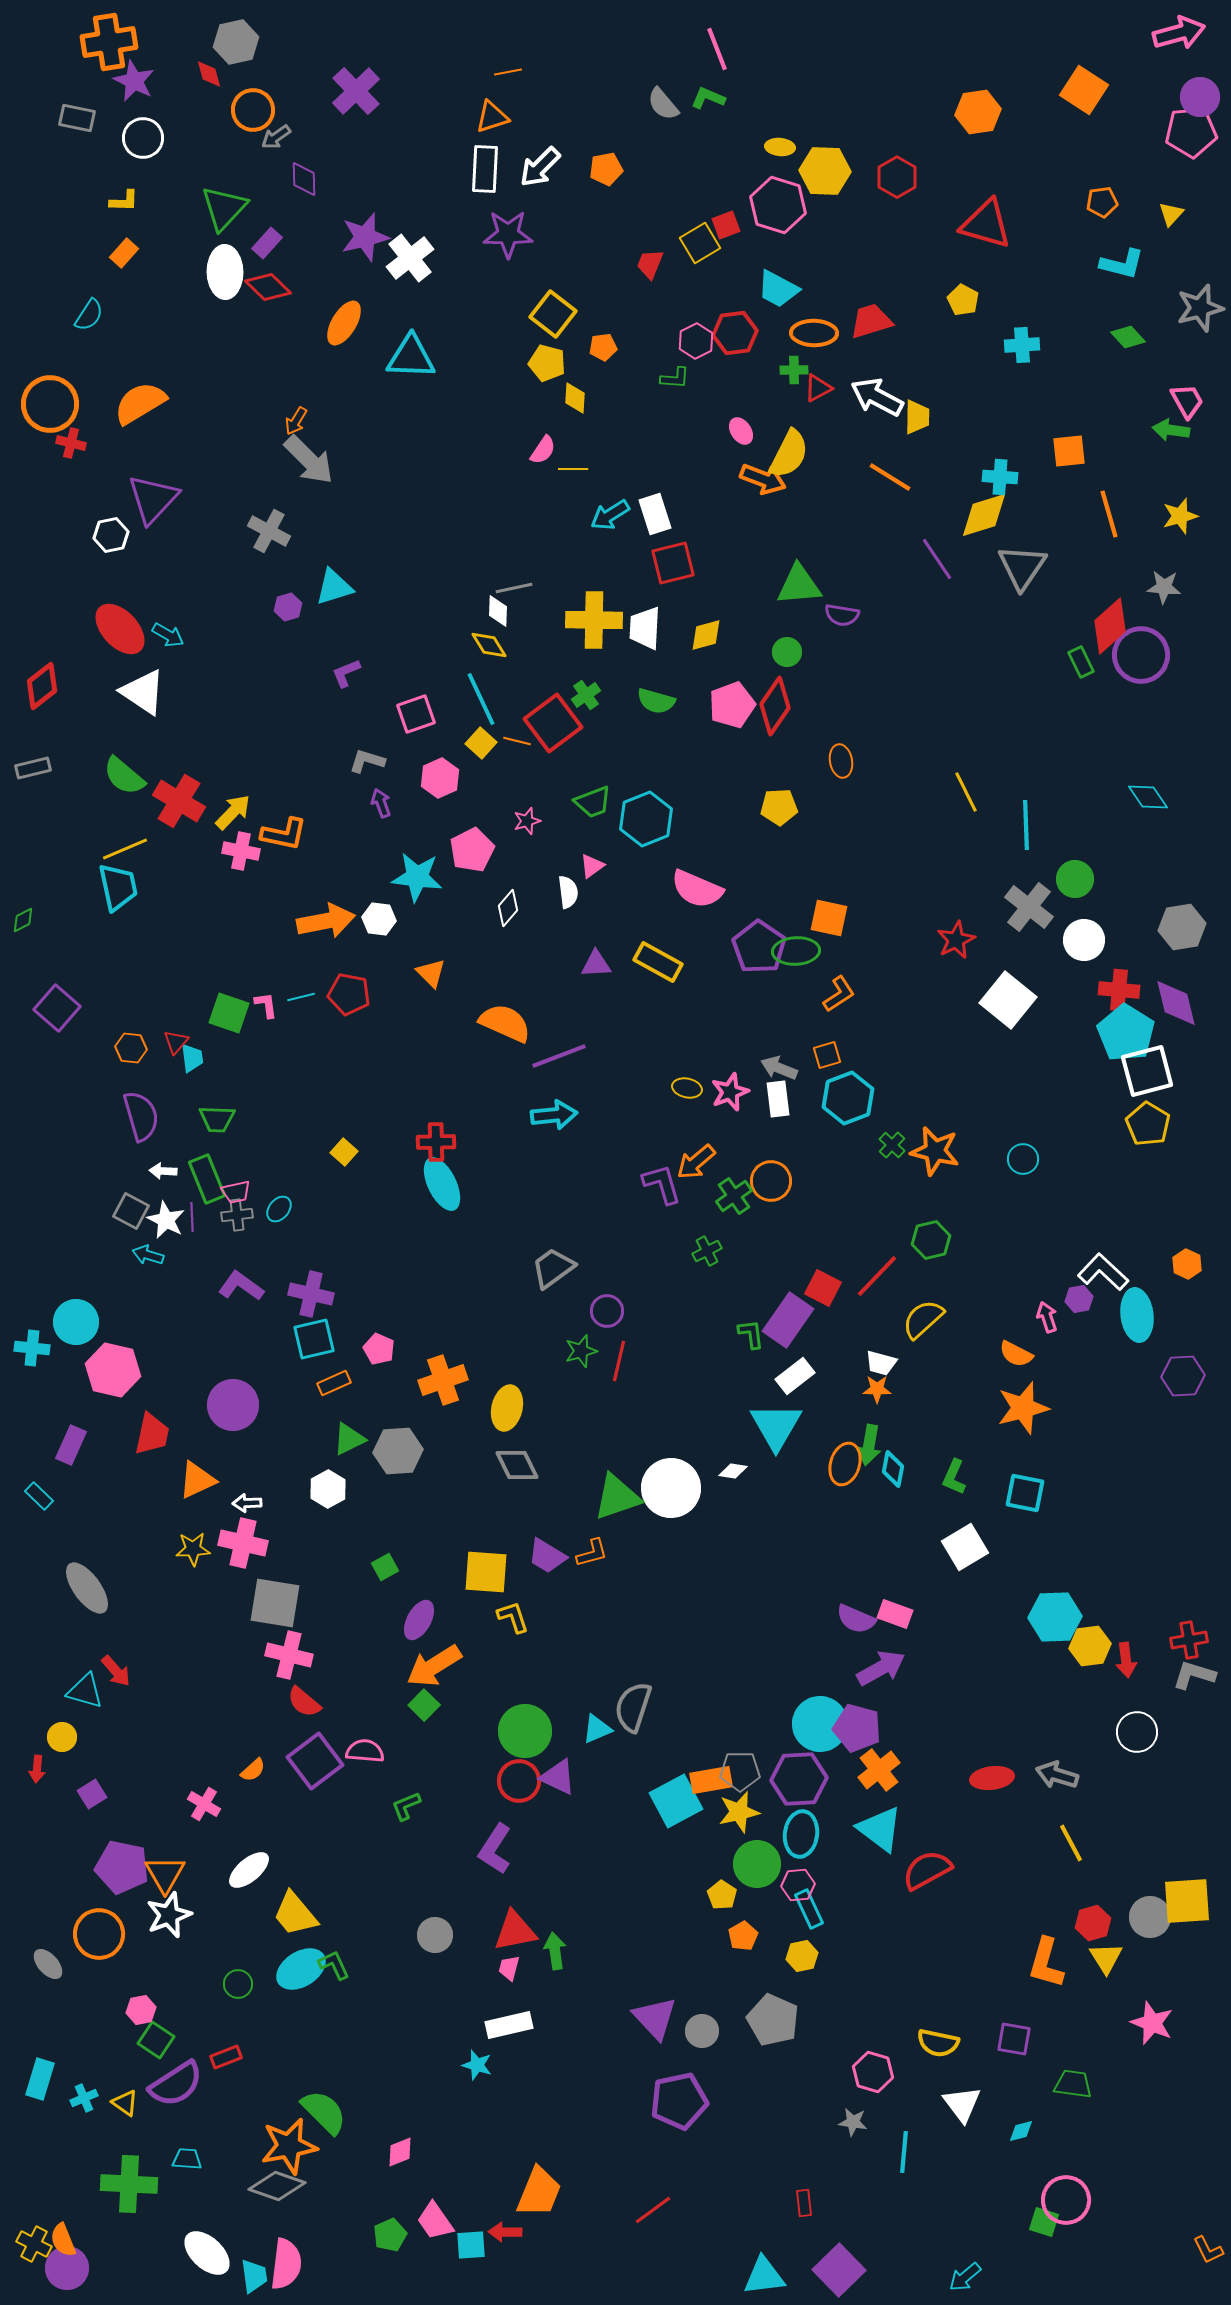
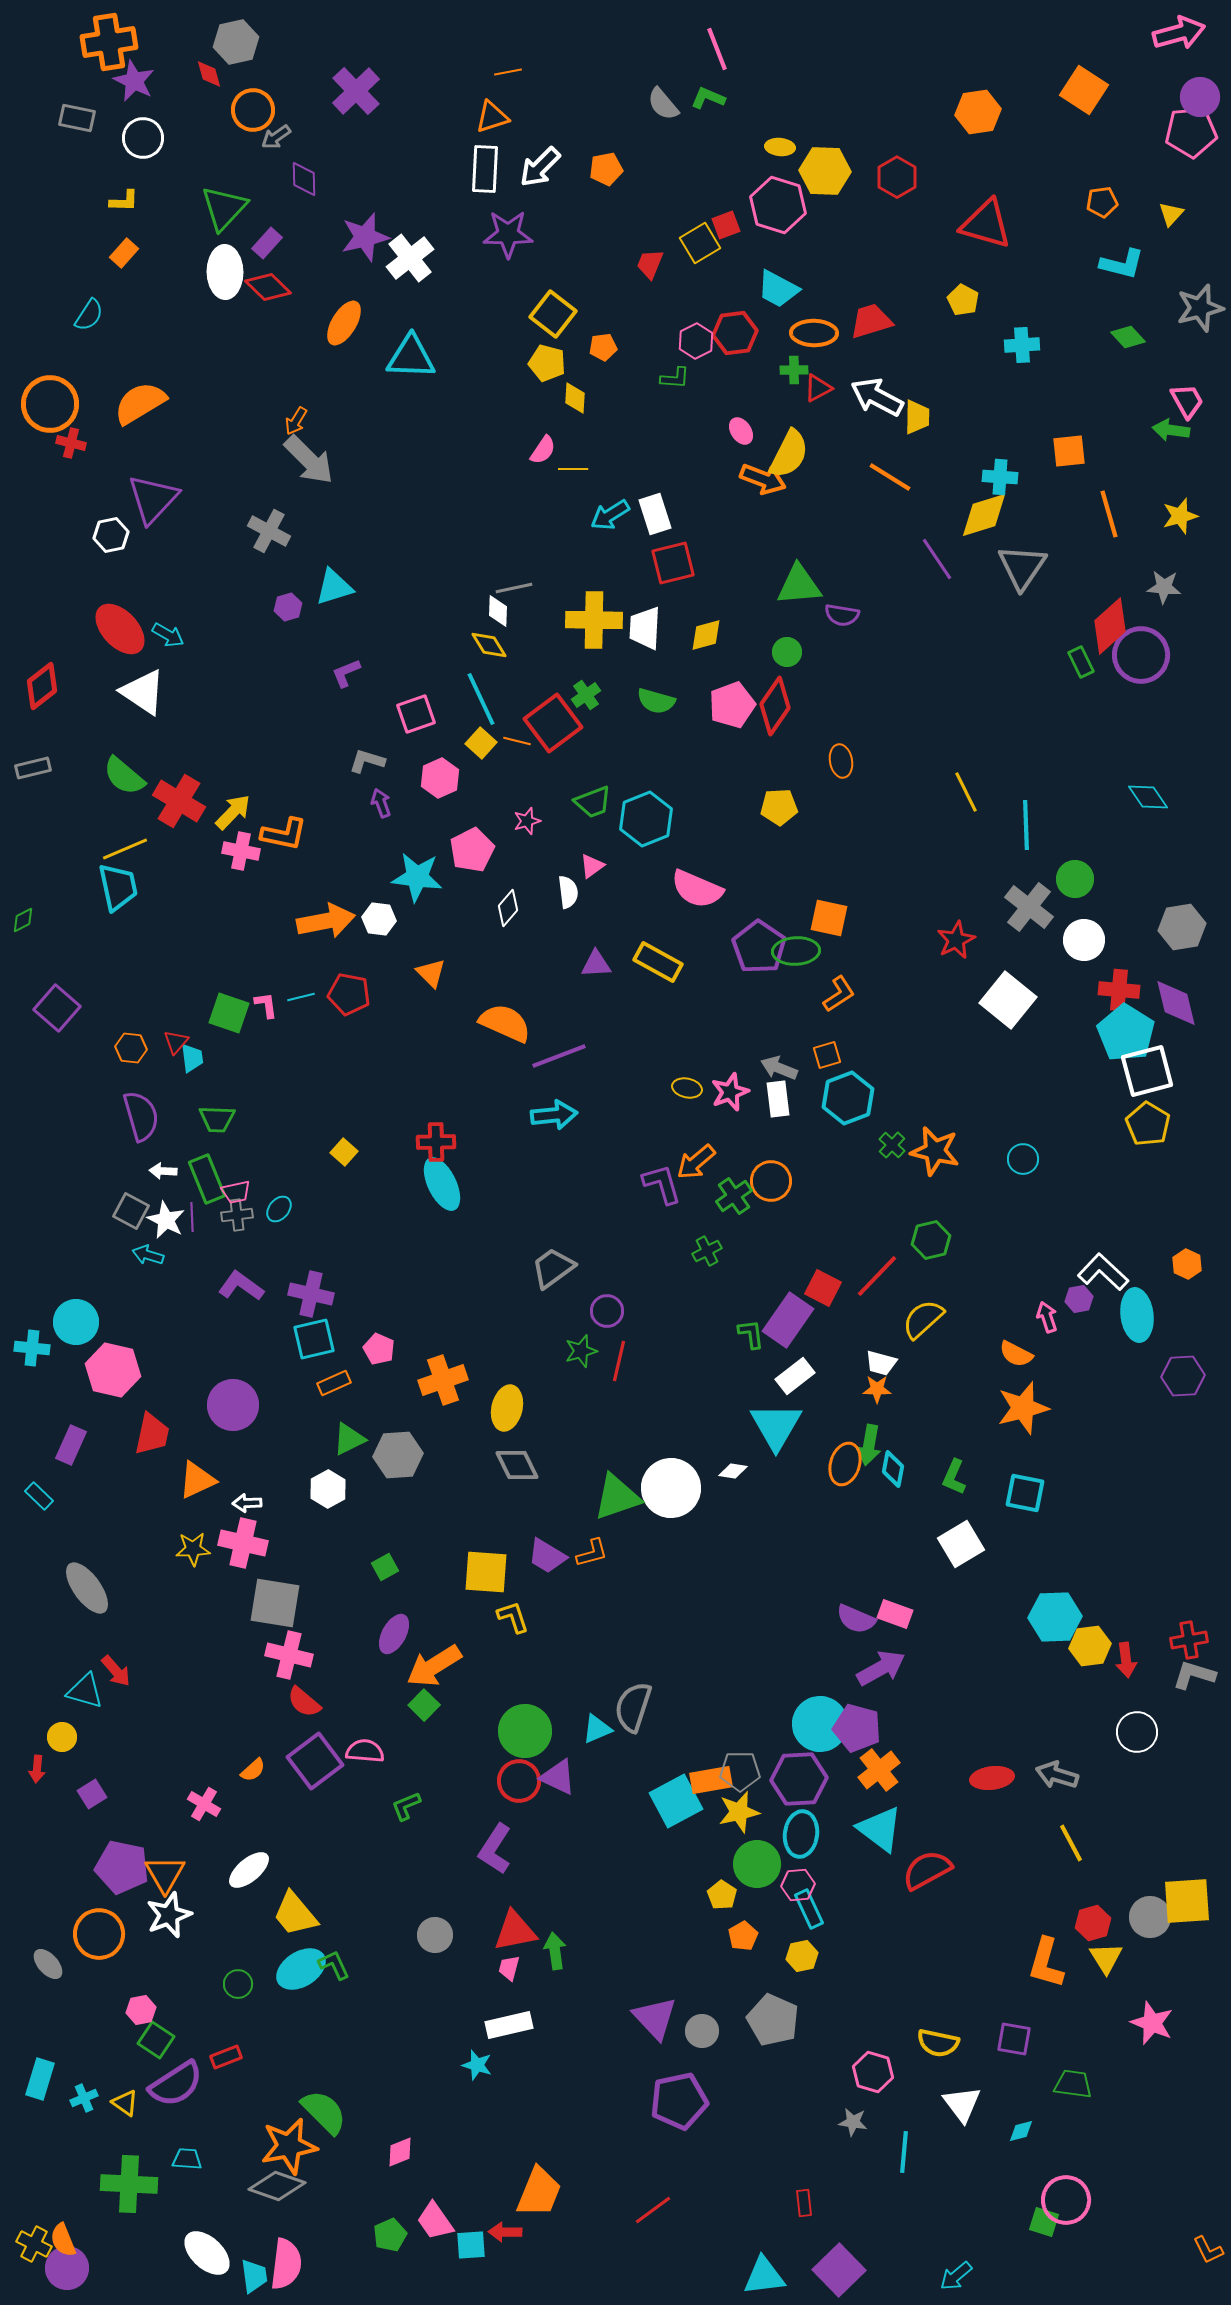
gray hexagon at (398, 1451): moved 4 px down
white square at (965, 1547): moved 4 px left, 3 px up
purple ellipse at (419, 1620): moved 25 px left, 14 px down
cyan arrow at (965, 2277): moved 9 px left, 1 px up
